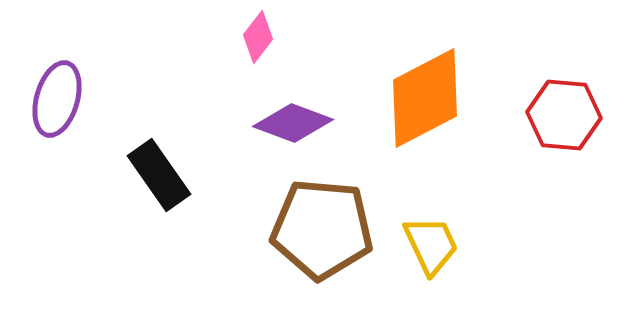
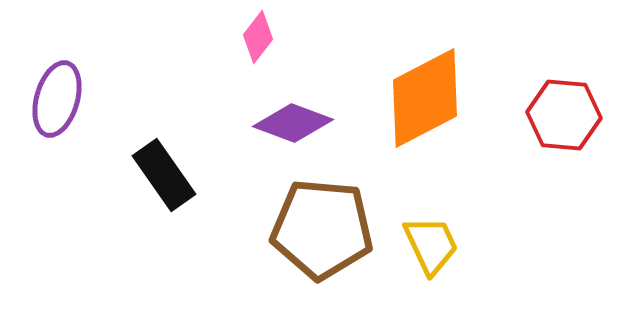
black rectangle: moved 5 px right
